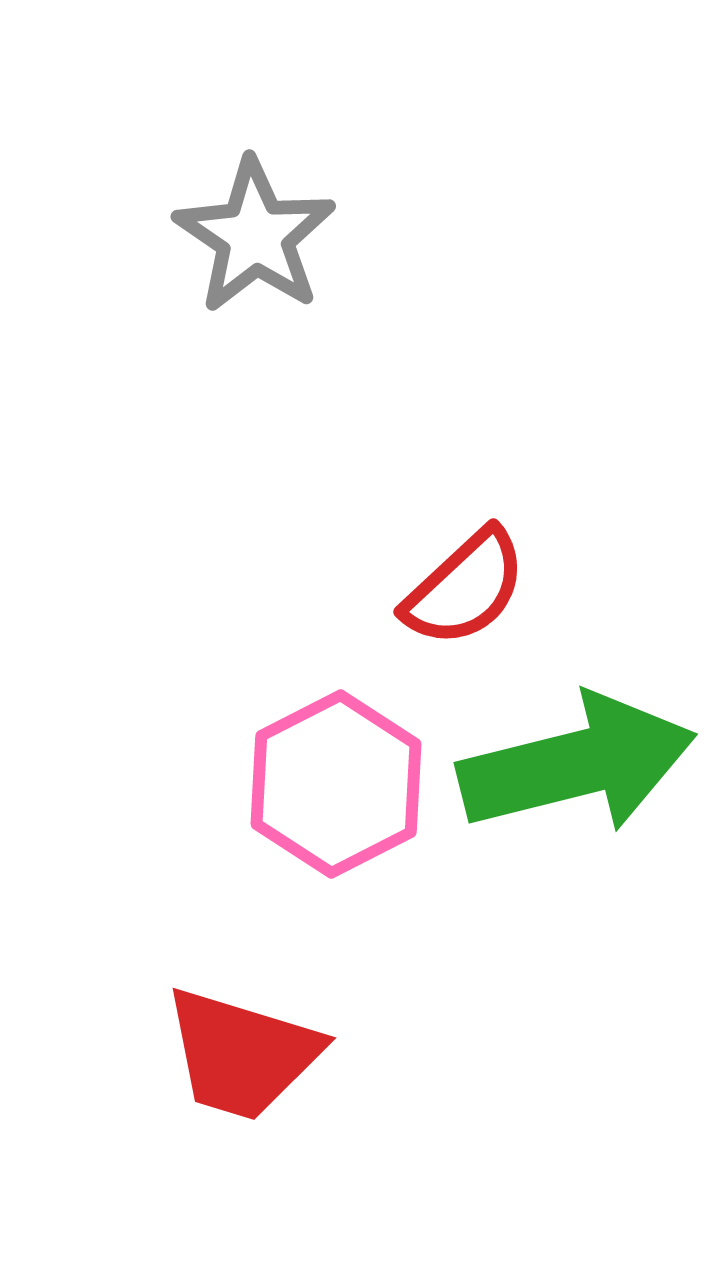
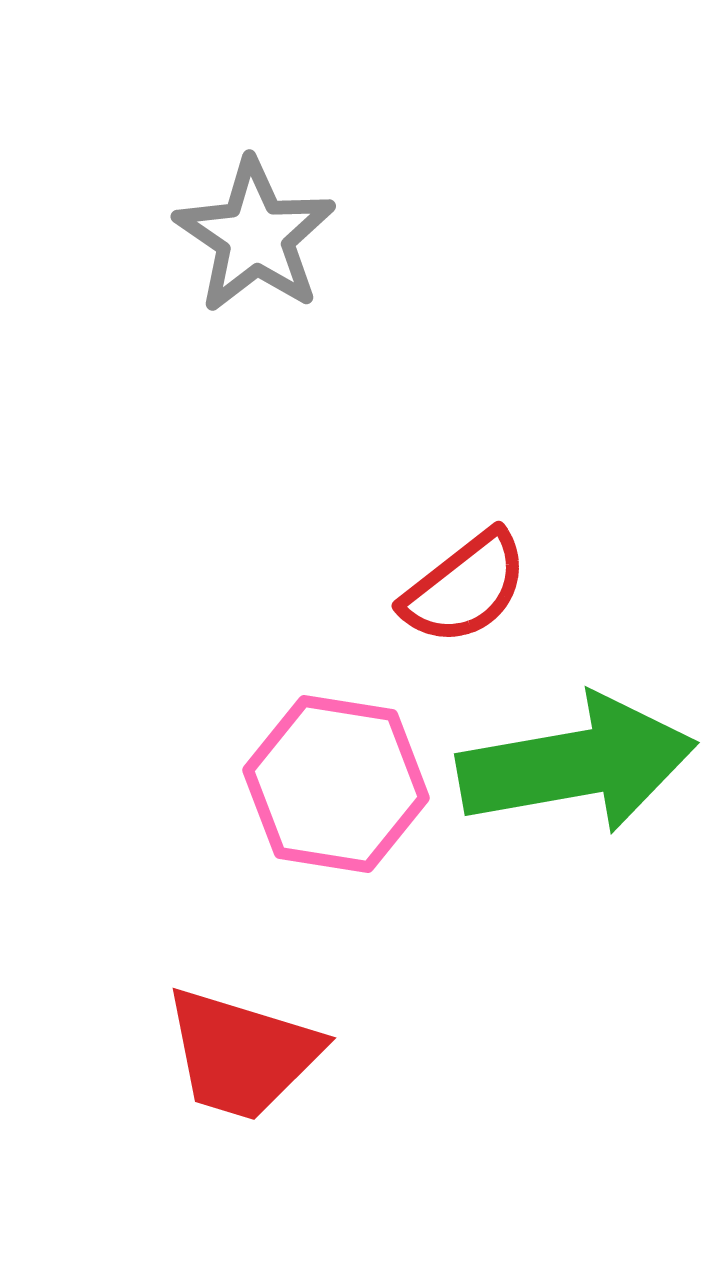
red semicircle: rotated 5 degrees clockwise
green arrow: rotated 4 degrees clockwise
pink hexagon: rotated 24 degrees counterclockwise
